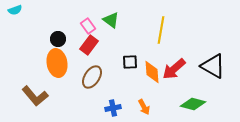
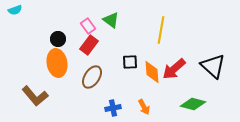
black triangle: rotated 12 degrees clockwise
